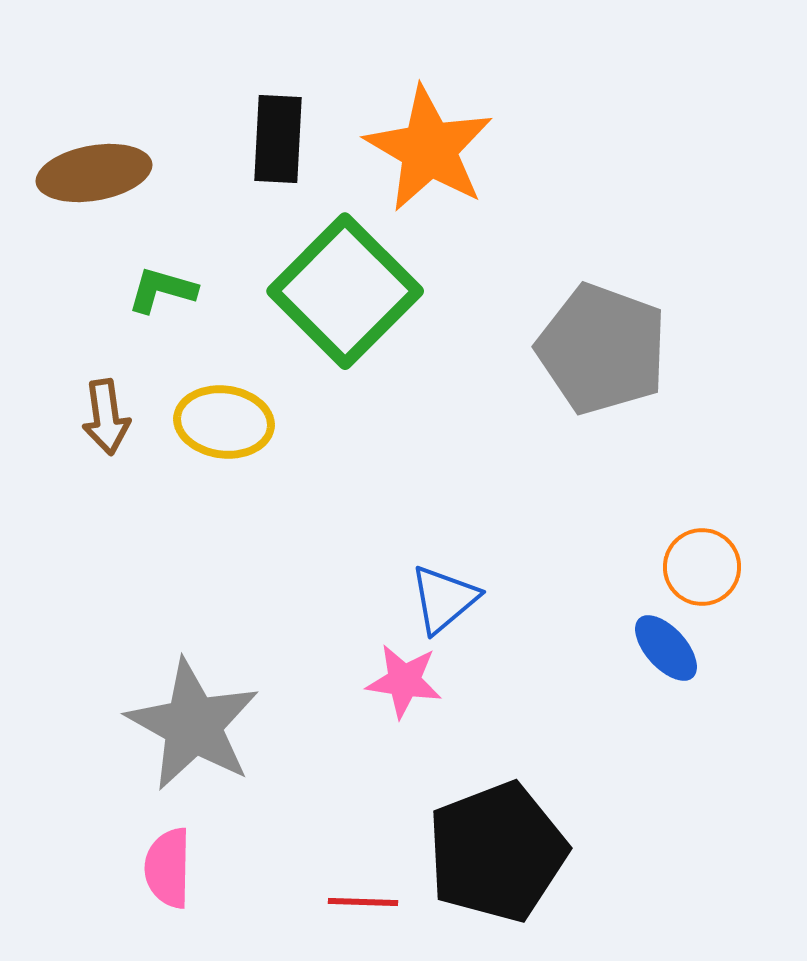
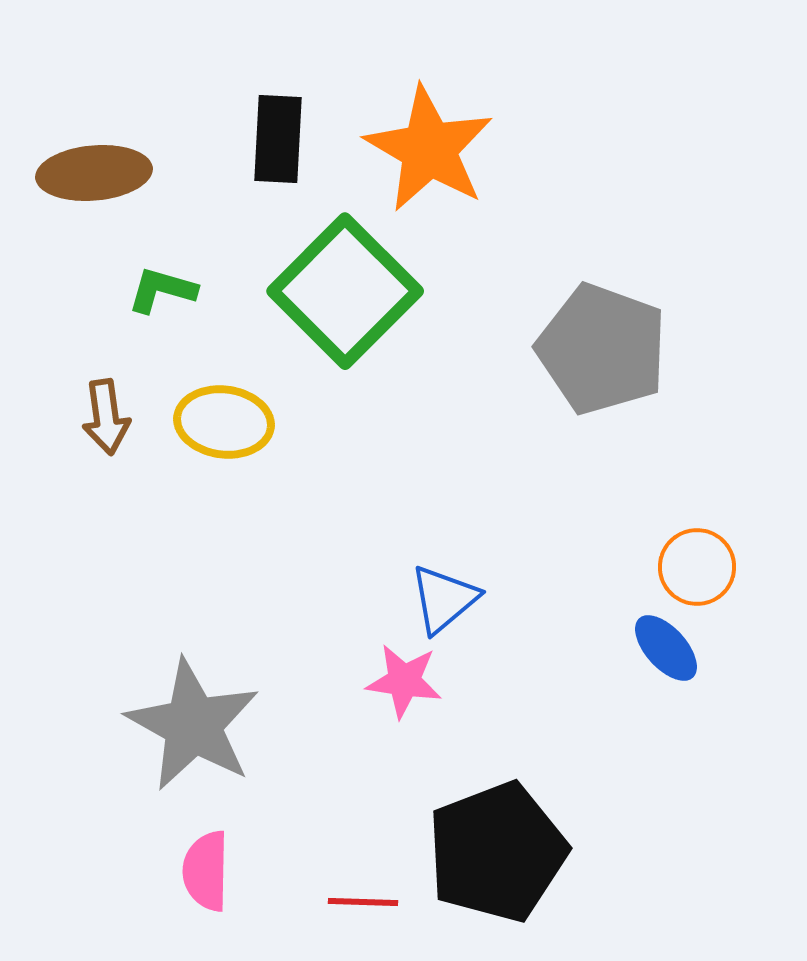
brown ellipse: rotated 5 degrees clockwise
orange circle: moved 5 px left
pink semicircle: moved 38 px right, 3 px down
